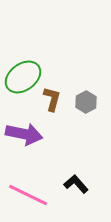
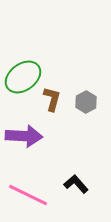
purple arrow: moved 2 px down; rotated 9 degrees counterclockwise
